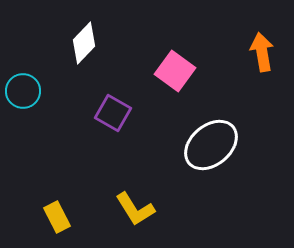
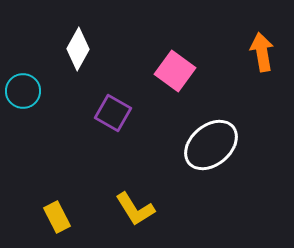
white diamond: moved 6 px left, 6 px down; rotated 15 degrees counterclockwise
